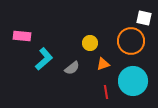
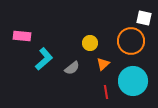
orange triangle: rotated 24 degrees counterclockwise
